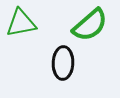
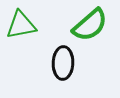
green triangle: moved 2 px down
